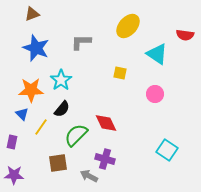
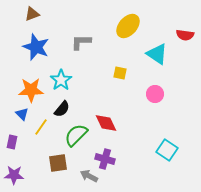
blue star: moved 1 px up
